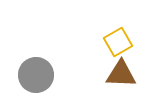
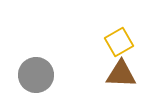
yellow square: moved 1 px right
